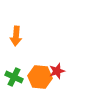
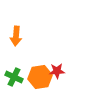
red star: rotated 14 degrees clockwise
orange hexagon: rotated 15 degrees counterclockwise
